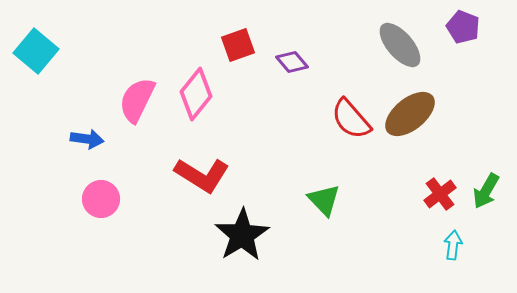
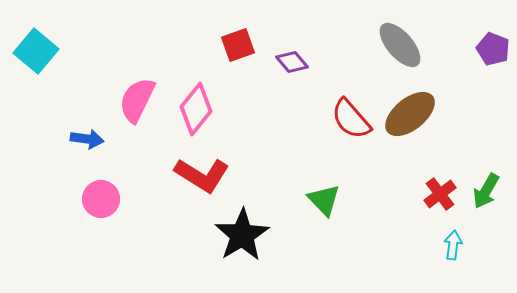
purple pentagon: moved 30 px right, 22 px down
pink diamond: moved 15 px down
